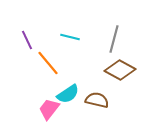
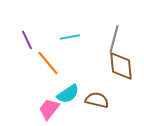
cyan line: rotated 24 degrees counterclockwise
brown diamond: moved 1 px right, 4 px up; rotated 56 degrees clockwise
